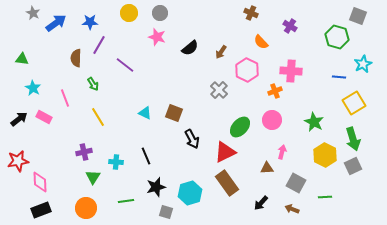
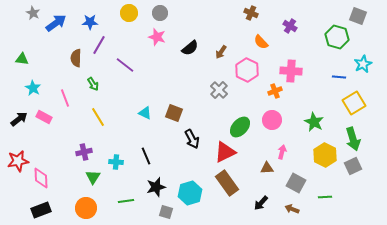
pink diamond at (40, 182): moved 1 px right, 4 px up
